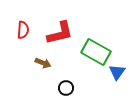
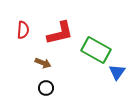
green rectangle: moved 2 px up
black circle: moved 20 px left
